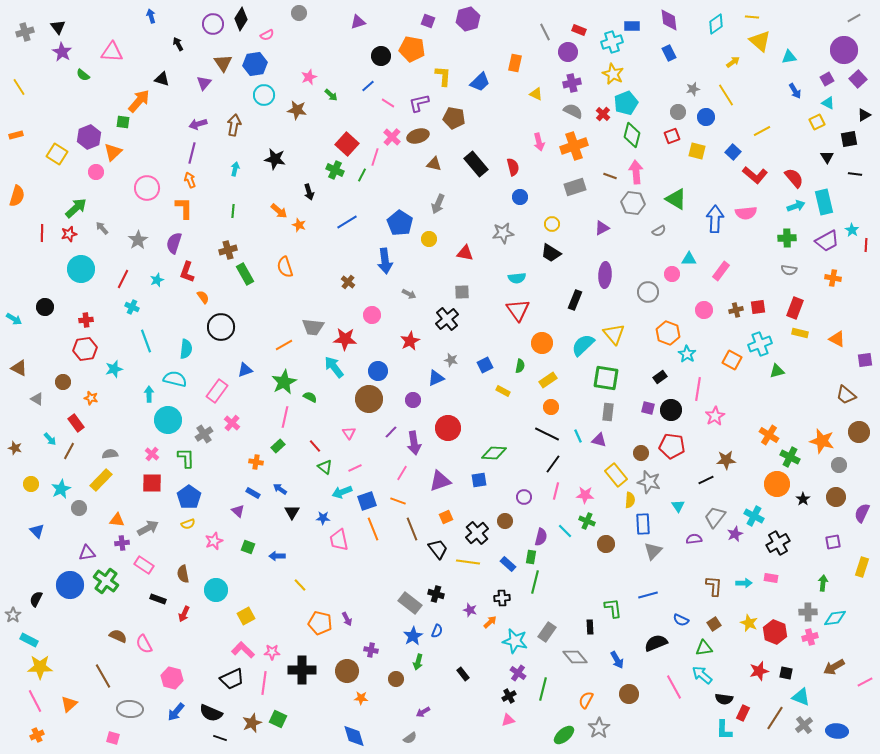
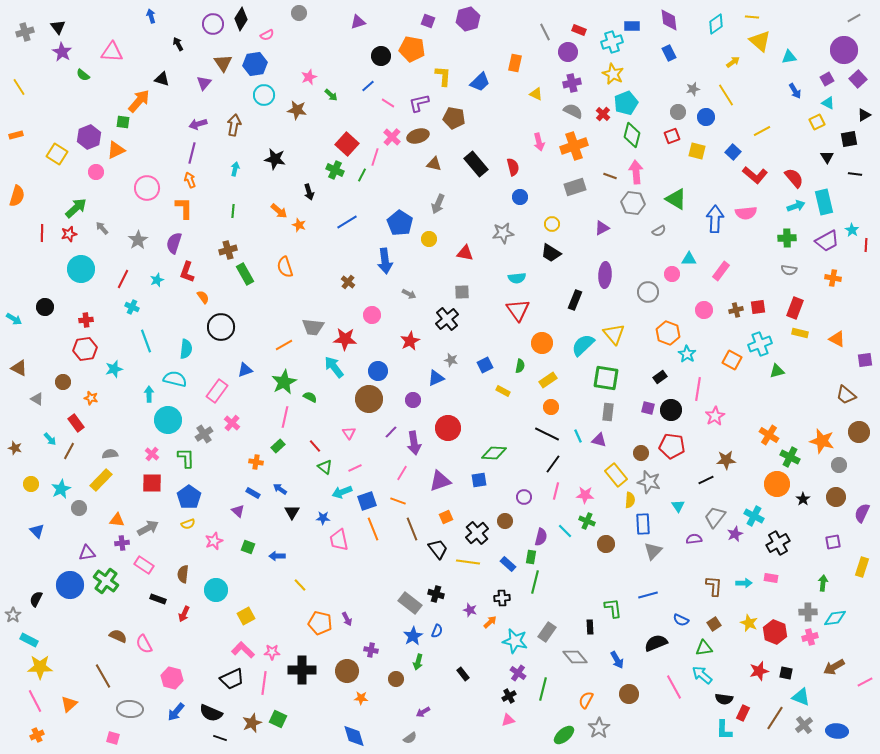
orange triangle at (113, 152): moved 3 px right, 2 px up; rotated 18 degrees clockwise
brown semicircle at (183, 574): rotated 18 degrees clockwise
